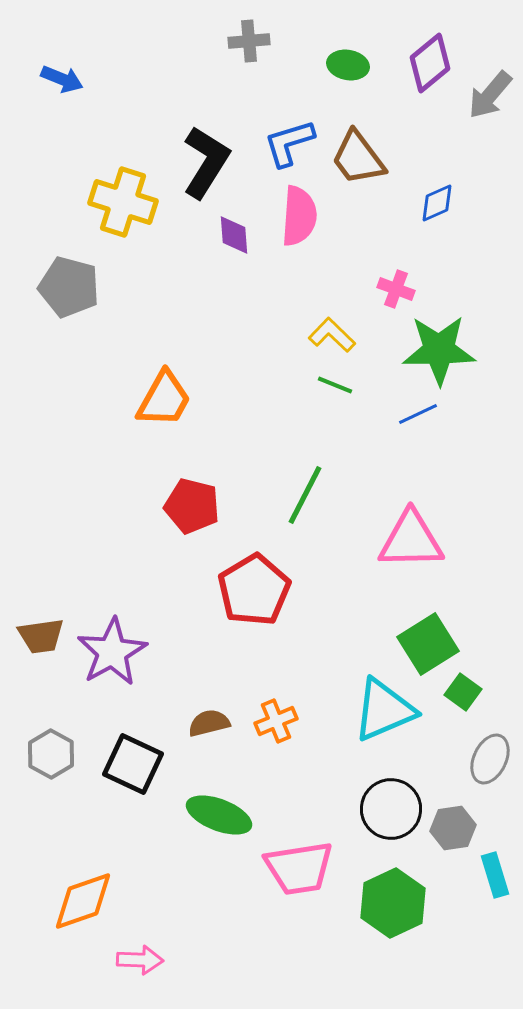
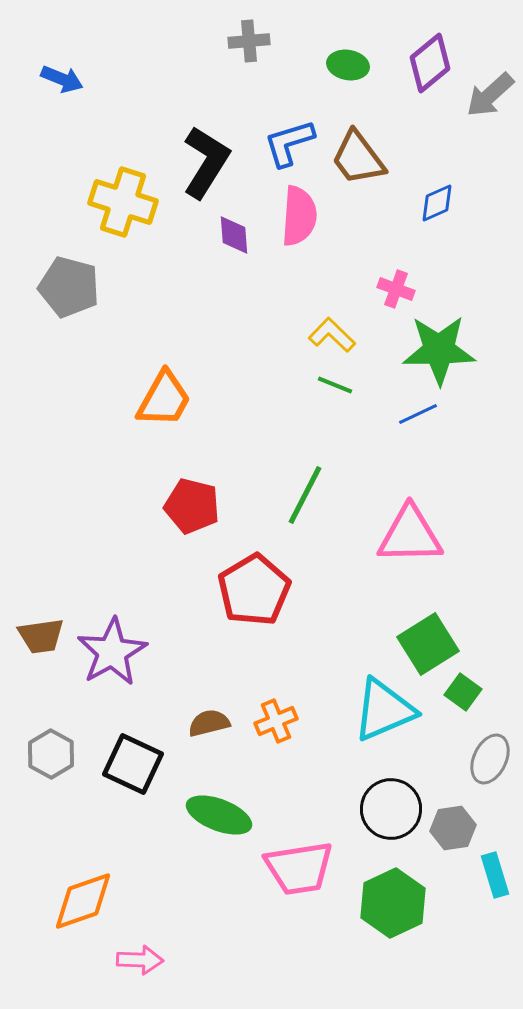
gray arrow at (490, 95): rotated 8 degrees clockwise
pink triangle at (411, 540): moved 1 px left, 5 px up
